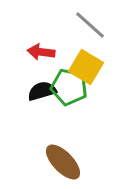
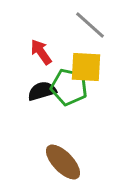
red arrow: rotated 48 degrees clockwise
yellow square: rotated 28 degrees counterclockwise
